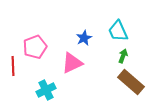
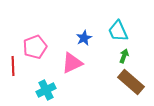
green arrow: moved 1 px right
